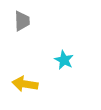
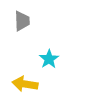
cyan star: moved 15 px left, 1 px up; rotated 12 degrees clockwise
